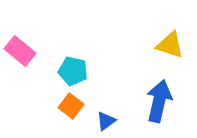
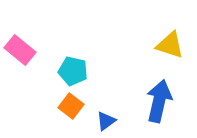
pink rectangle: moved 1 px up
